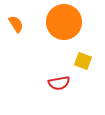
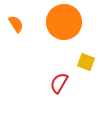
yellow square: moved 3 px right, 1 px down
red semicircle: rotated 130 degrees clockwise
